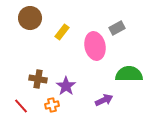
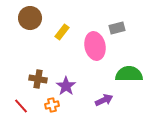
gray rectangle: rotated 14 degrees clockwise
